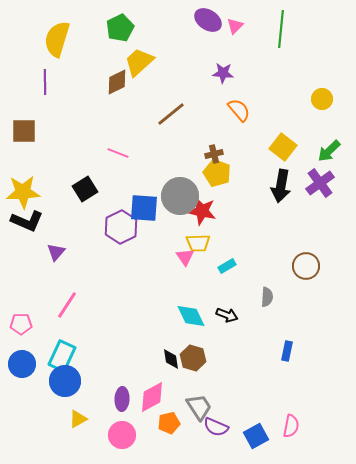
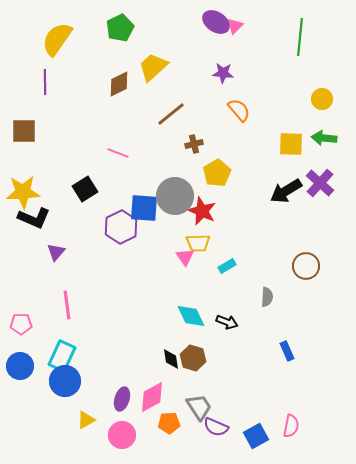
purple ellipse at (208, 20): moved 8 px right, 2 px down
green line at (281, 29): moved 19 px right, 8 px down
yellow semicircle at (57, 39): rotated 18 degrees clockwise
yellow trapezoid at (139, 62): moved 14 px right, 5 px down
brown diamond at (117, 82): moved 2 px right, 2 px down
yellow square at (283, 147): moved 8 px right, 3 px up; rotated 36 degrees counterclockwise
green arrow at (329, 151): moved 5 px left, 13 px up; rotated 50 degrees clockwise
brown cross at (214, 154): moved 20 px left, 10 px up
yellow pentagon at (217, 173): rotated 20 degrees clockwise
purple cross at (320, 183): rotated 12 degrees counterclockwise
black arrow at (281, 186): moved 5 px right, 5 px down; rotated 48 degrees clockwise
gray circle at (180, 196): moved 5 px left
red star at (202, 211): rotated 12 degrees clockwise
black L-shape at (27, 221): moved 7 px right, 3 px up
pink line at (67, 305): rotated 40 degrees counterclockwise
black arrow at (227, 315): moved 7 px down
blue rectangle at (287, 351): rotated 36 degrees counterclockwise
blue circle at (22, 364): moved 2 px left, 2 px down
purple ellipse at (122, 399): rotated 15 degrees clockwise
yellow triangle at (78, 419): moved 8 px right, 1 px down
orange pentagon at (169, 423): rotated 10 degrees clockwise
